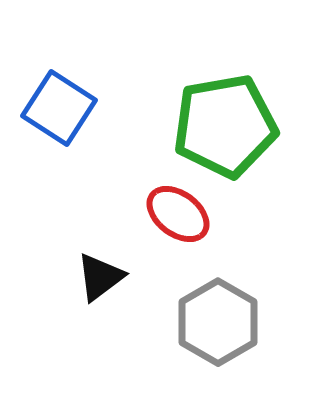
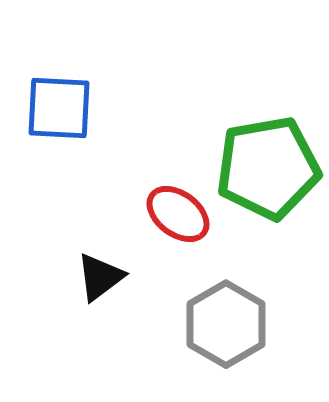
blue square: rotated 30 degrees counterclockwise
green pentagon: moved 43 px right, 42 px down
gray hexagon: moved 8 px right, 2 px down
